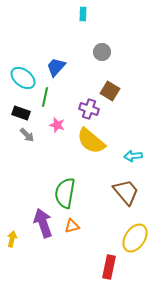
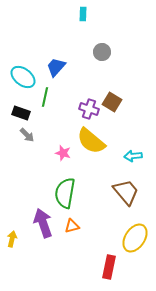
cyan ellipse: moved 1 px up
brown square: moved 2 px right, 11 px down
pink star: moved 6 px right, 28 px down
